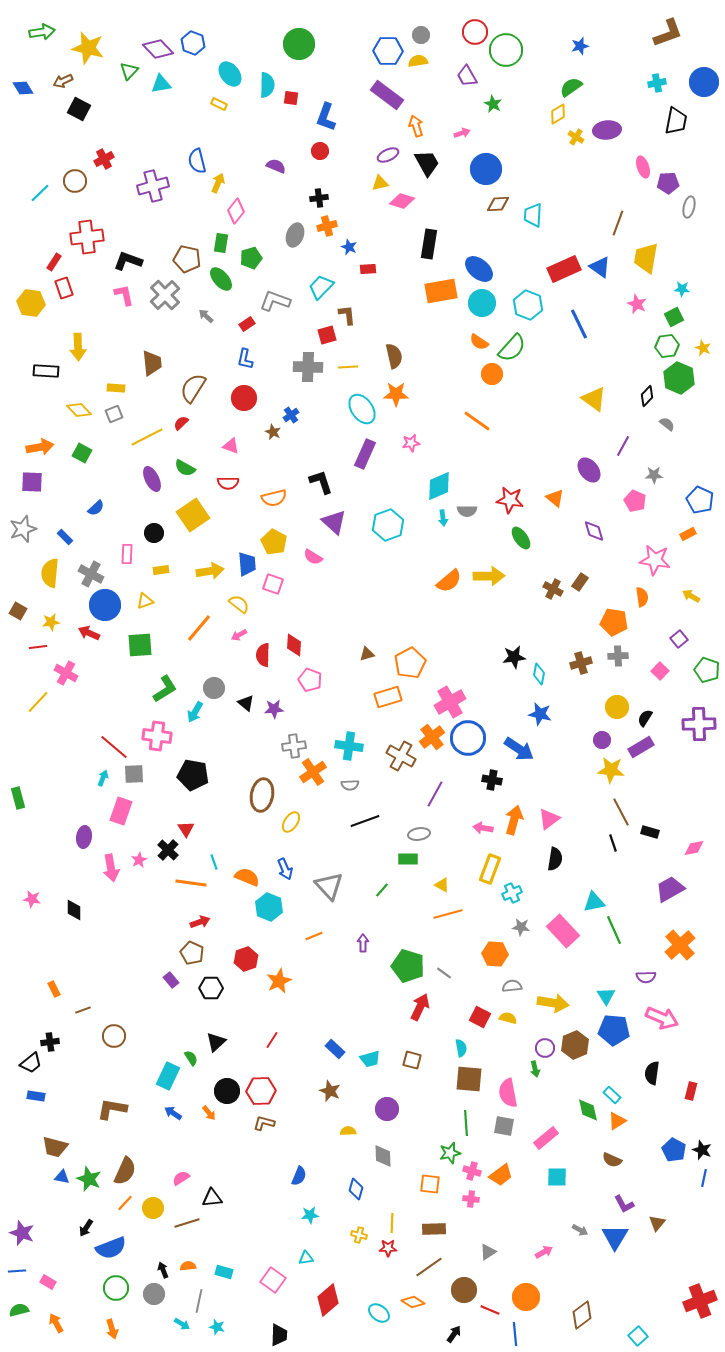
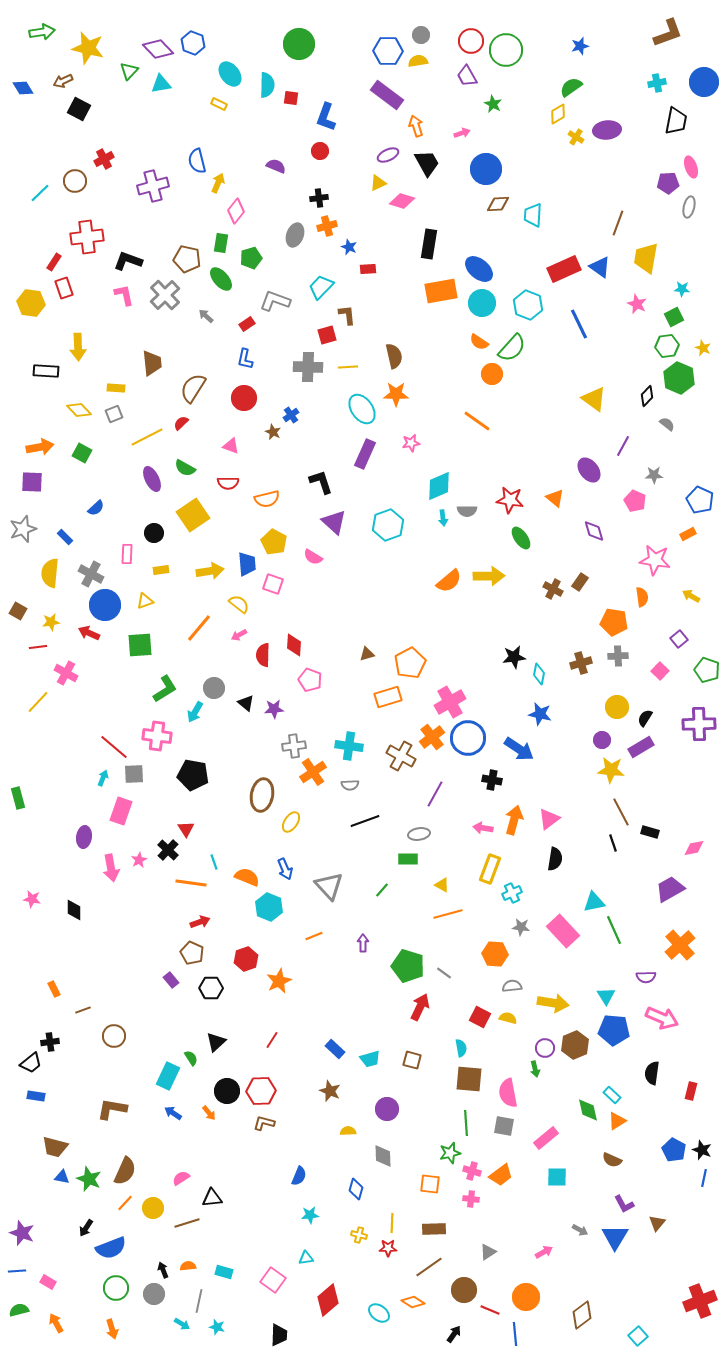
red circle at (475, 32): moved 4 px left, 9 px down
pink ellipse at (643, 167): moved 48 px right
yellow triangle at (380, 183): moved 2 px left; rotated 12 degrees counterclockwise
orange semicircle at (274, 498): moved 7 px left, 1 px down
